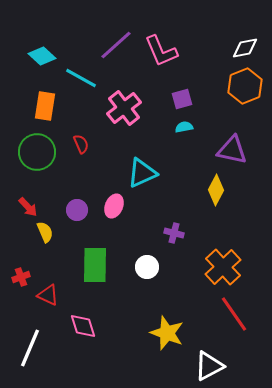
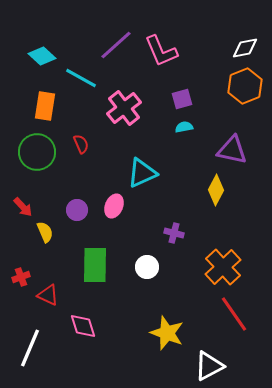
red arrow: moved 5 px left
